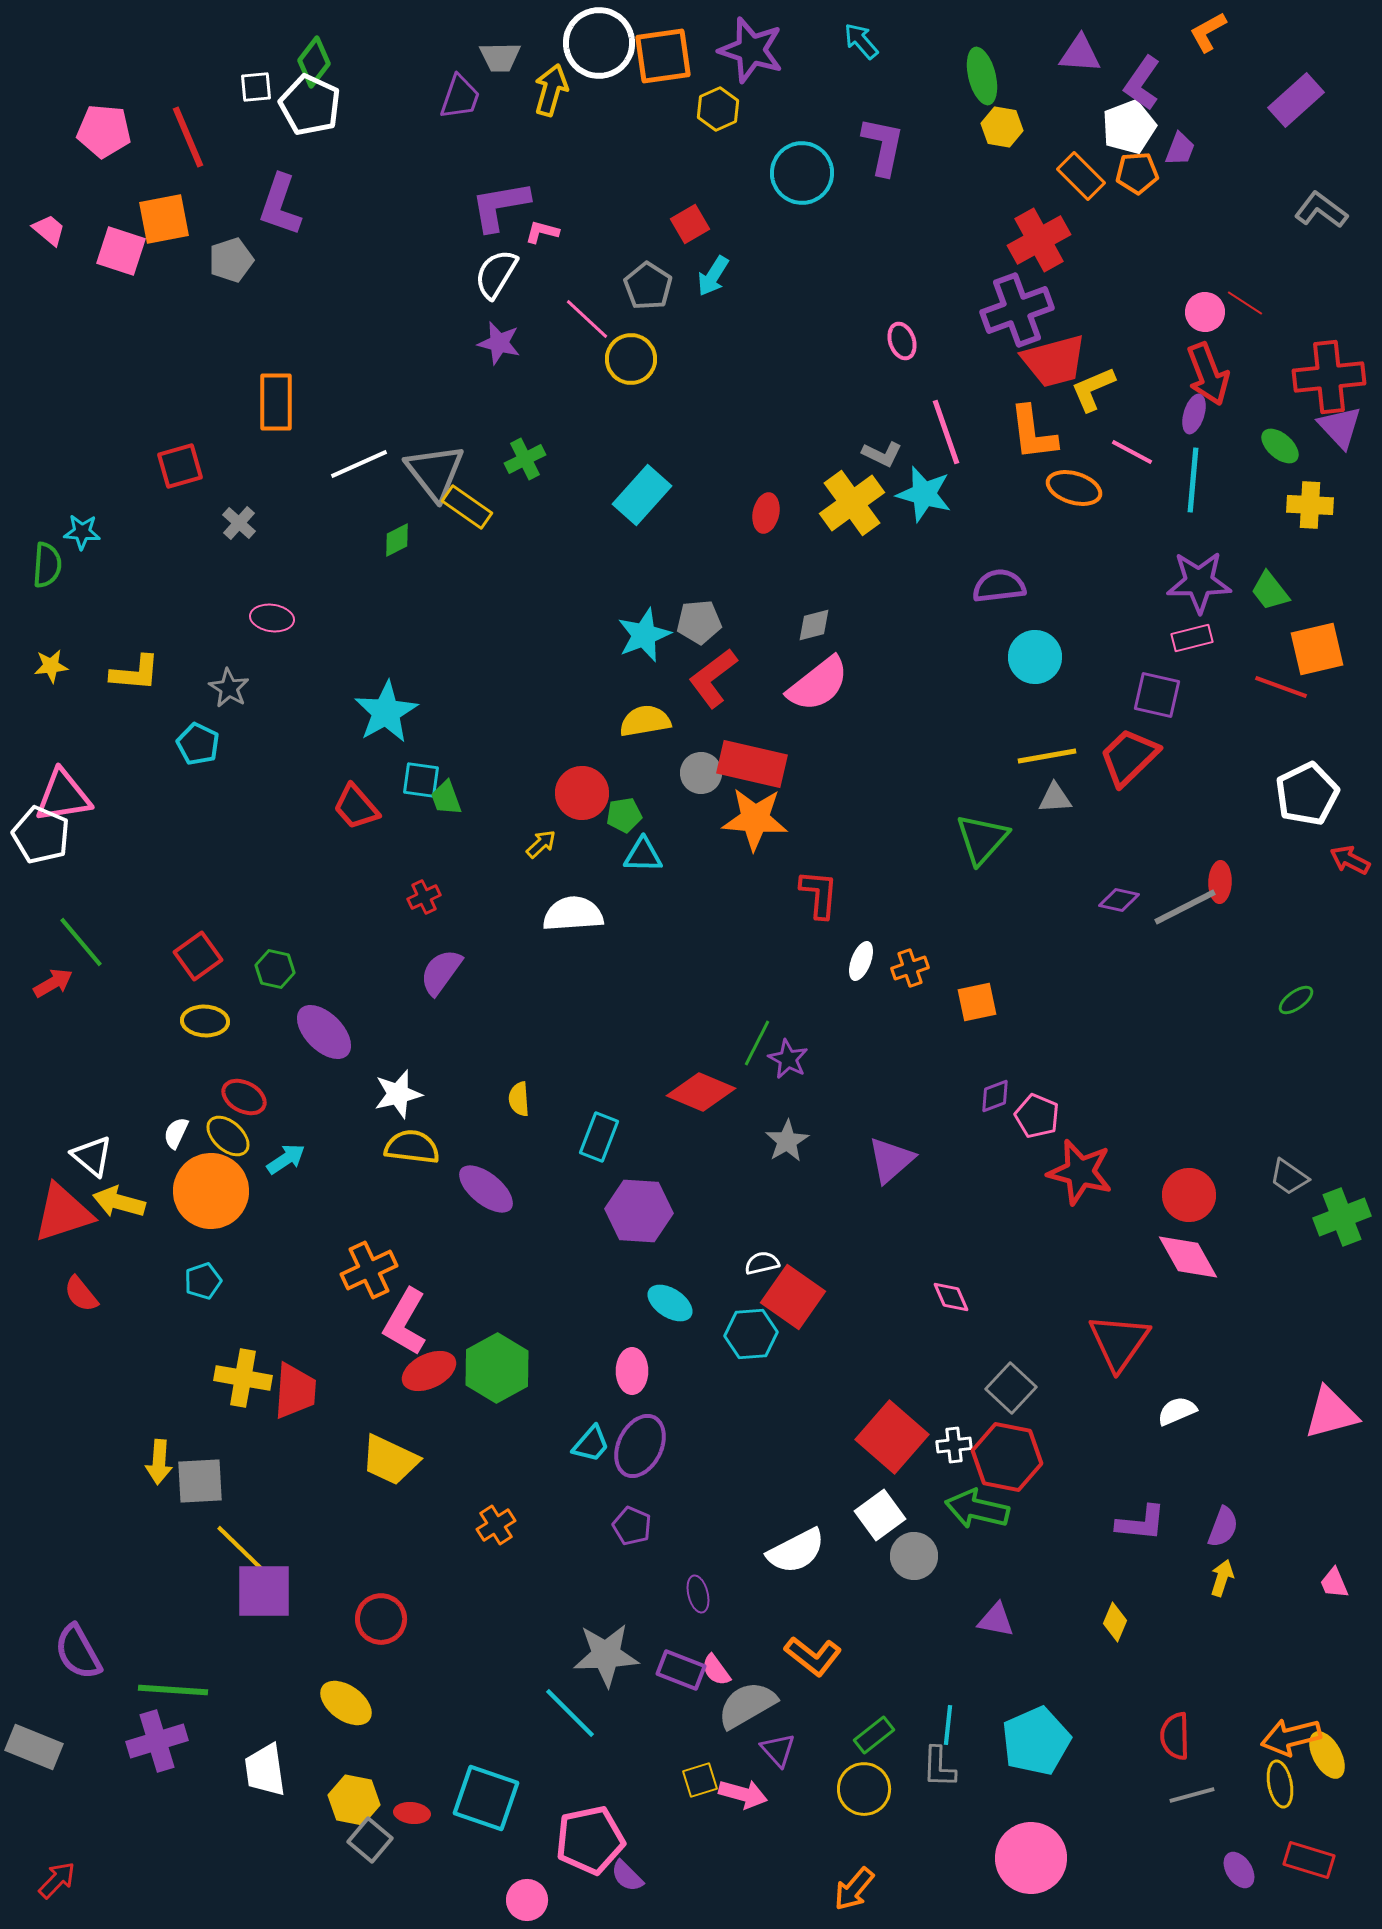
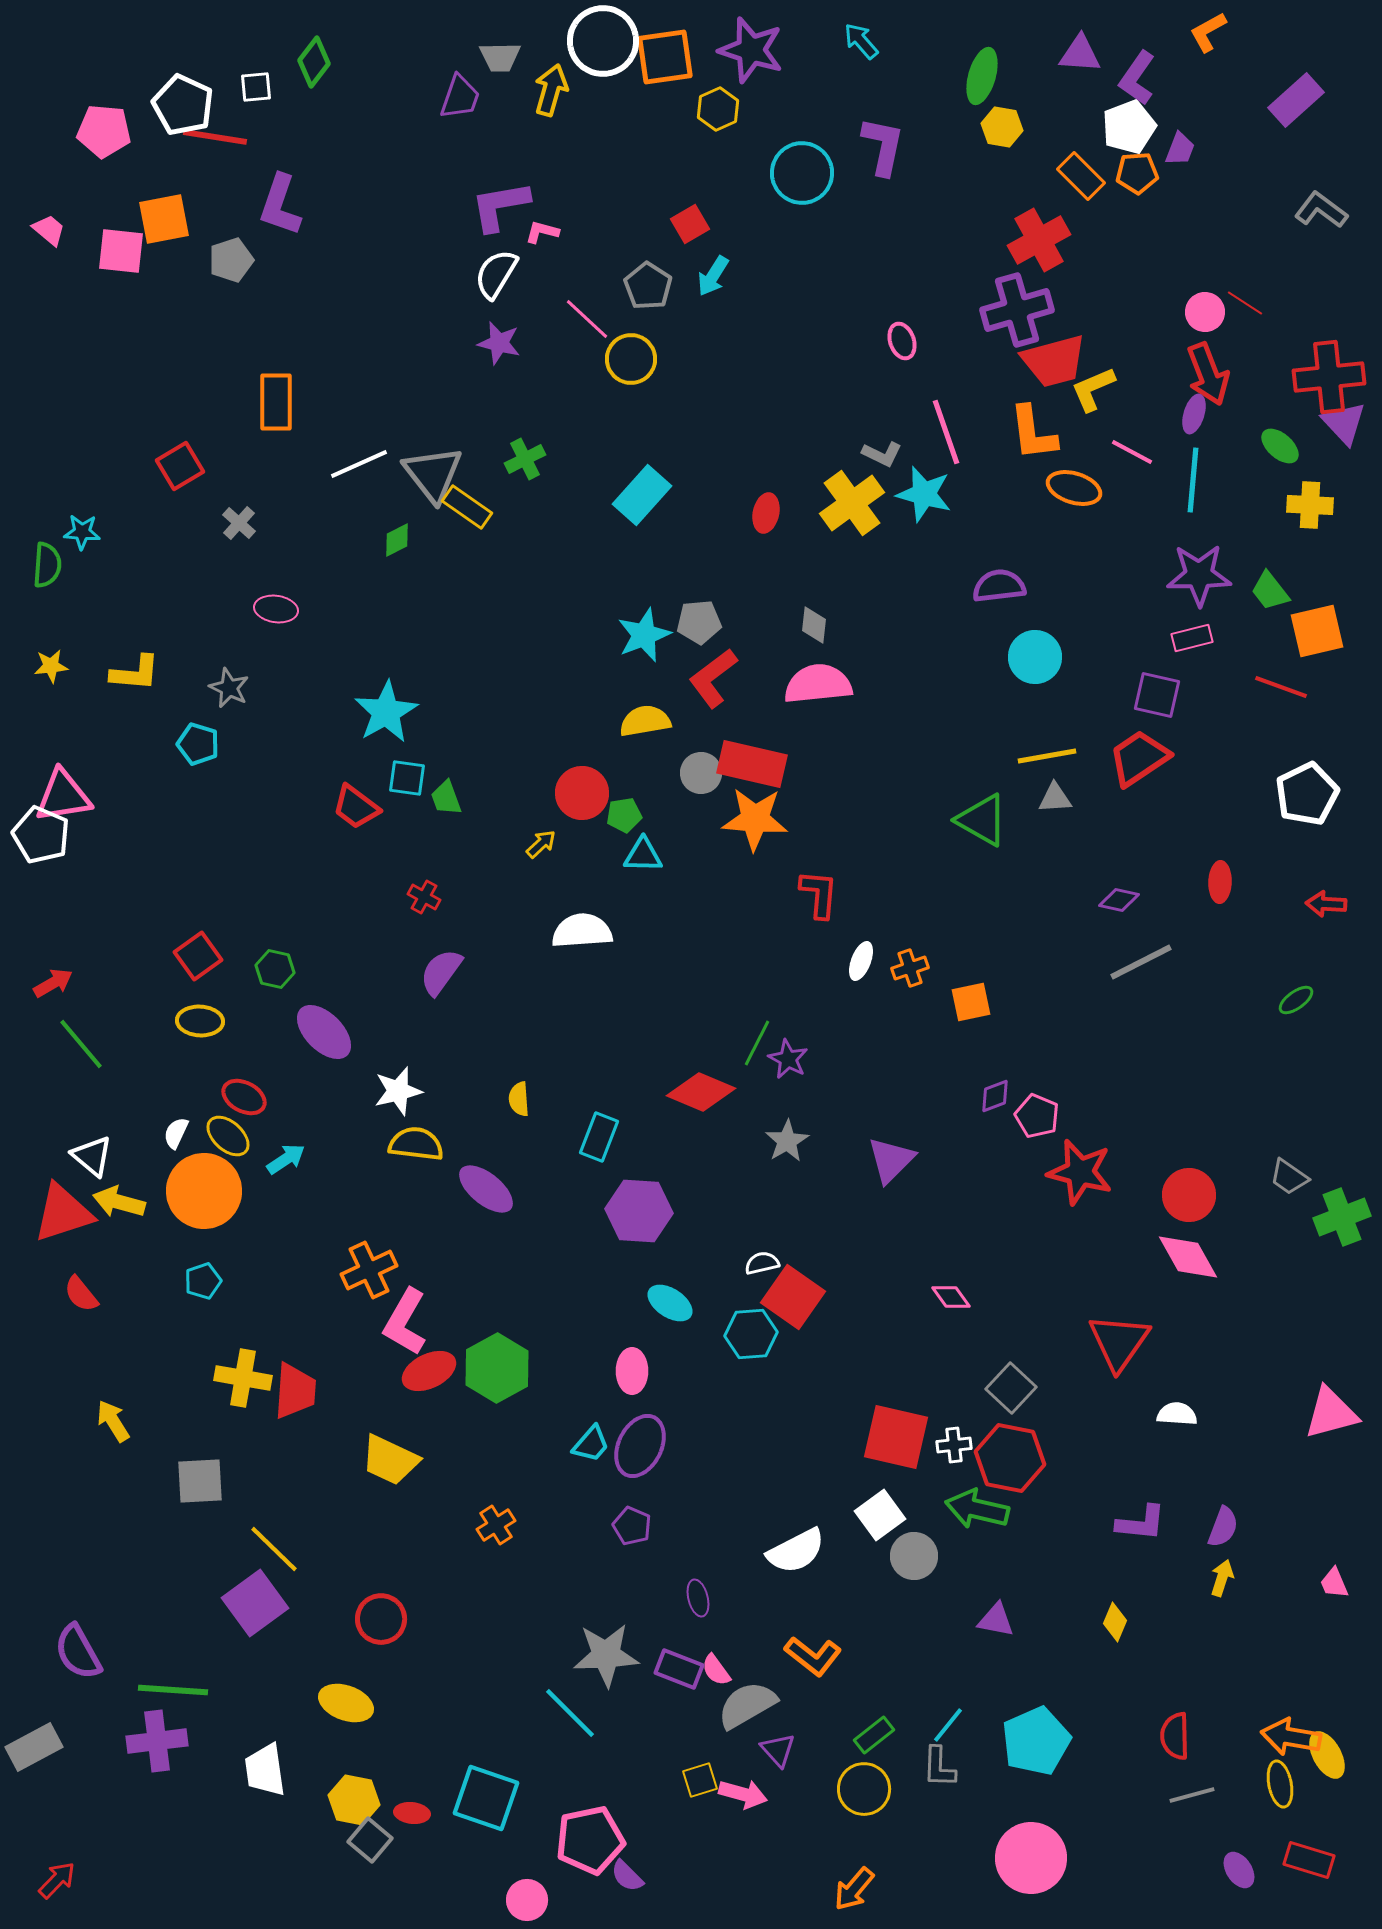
white circle at (599, 43): moved 4 px right, 2 px up
orange square at (663, 56): moved 2 px right, 1 px down
green ellipse at (982, 76): rotated 30 degrees clockwise
purple L-shape at (1142, 83): moved 5 px left, 5 px up
white pentagon at (310, 105): moved 127 px left
red line at (188, 137): moved 27 px right; rotated 58 degrees counterclockwise
pink square at (121, 251): rotated 12 degrees counterclockwise
purple cross at (1017, 310): rotated 4 degrees clockwise
purple triangle at (1340, 427): moved 4 px right, 4 px up
red square at (180, 466): rotated 15 degrees counterclockwise
gray triangle at (435, 472): moved 2 px left, 2 px down
purple star at (1199, 582): moved 7 px up
pink ellipse at (272, 618): moved 4 px right, 9 px up
gray diamond at (814, 625): rotated 69 degrees counterclockwise
orange square at (1317, 649): moved 18 px up
pink semicircle at (818, 684): rotated 148 degrees counterclockwise
gray star at (229, 688): rotated 6 degrees counterclockwise
cyan pentagon at (198, 744): rotated 9 degrees counterclockwise
red trapezoid at (1129, 757): moved 10 px right, 1 px down; rotated 10 degrees clockwise
cyan square at (421, 780): moved 14 px left, 2 px up
red trapezoid at (356, 807): rotated 12 degrees counterclockwise
green triangle at (982, 839): moved 19 px up; rotated 42 degrees counterclockwise
red arrow at (1350, 860): moved 24 px left, 44 px down; rotated 24 degrees counterclockwise
red cross at (424, 897): rotated 36 degrees counterclockwise
gray line at (1185, 907): moved 44 px left, 55 px down
white semicircle at (573, 914): moved 9 px right, 17 px down
green line at (81, 942): moved 102 px down
orange square at (977, 1002): moved 6 px left
yellow ellipse at (205, 1021): moved 5 px left
white star at (398, 1094): moved 3 px up
yellow semicircle at (412, 1147): moved 4 px right, 3 px up
purple triangle at (891, 1160): rotated 4 degrees counterclockwise
orange circle at (211, 1191): moved 7 px left
pink diamond at (951, 1297): rotated 12 degrees counterclockwise
white semicircle at (1177, 1411): moved 3 px down; rotated 27 degrees clockwise
red square at (892, 1437): moved 4 px right; rotated 28 degrees counterclockwise
red hexagon at (1007, 1457): moved 3 px right, 1 px down
yellow arrow at (159, 1462): moved 46 px left, 41 px up; rotated 144 degrees clockwise
yellow line at (240, 1548): moved 34 px right, 1 px down
purple square at (264, 1591): moved 9 px left, 12 px down; rotated 36 degrees counterclockwise
purple ellipse at (698, 1594): moved 4 px down
purple rectangle at (681, 1670): moved 2 px left, 1 px up
yellow ellipse at (346, 1703): rotated 16 degrees counterclockwise
cyan line at (948, 1725): rotated 33 degrees clockwise
orange arrow at (1291, 1737): rotated 24 degrees clockwise
purple cross at (157, 1741): rotated 10 degrees clockwise
gray rectangle at (34, 1747): rotated 50 degrees counterclockwise
